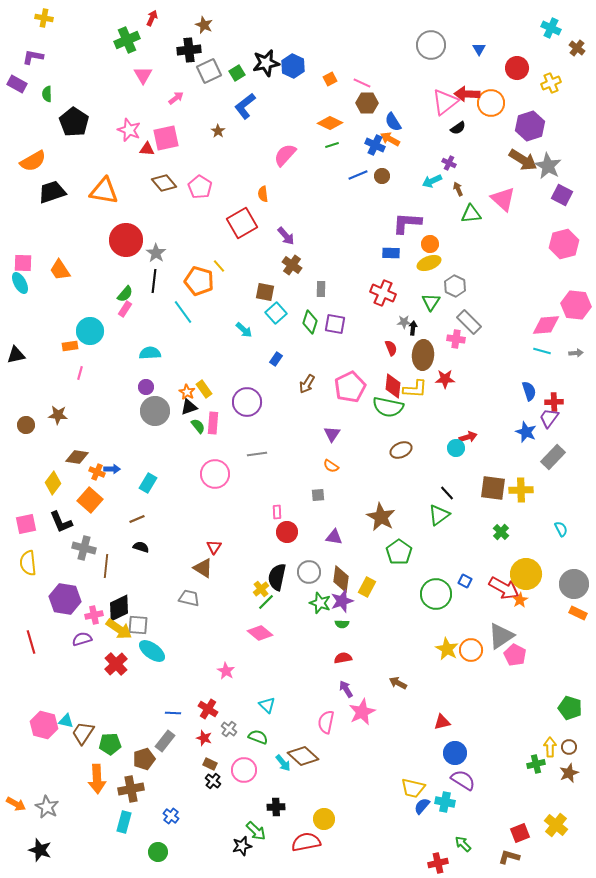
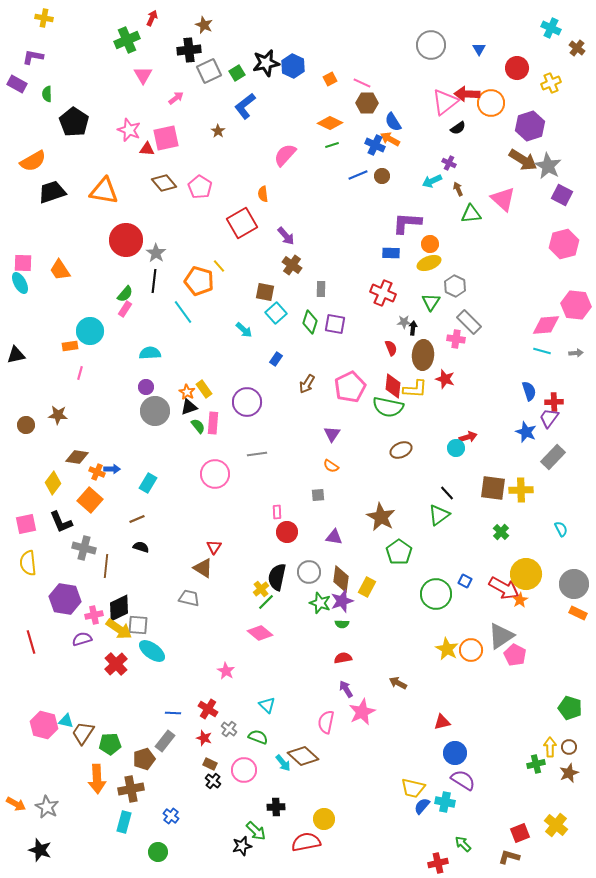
red star at (445, 379): rotated 18 degrees clockwise
